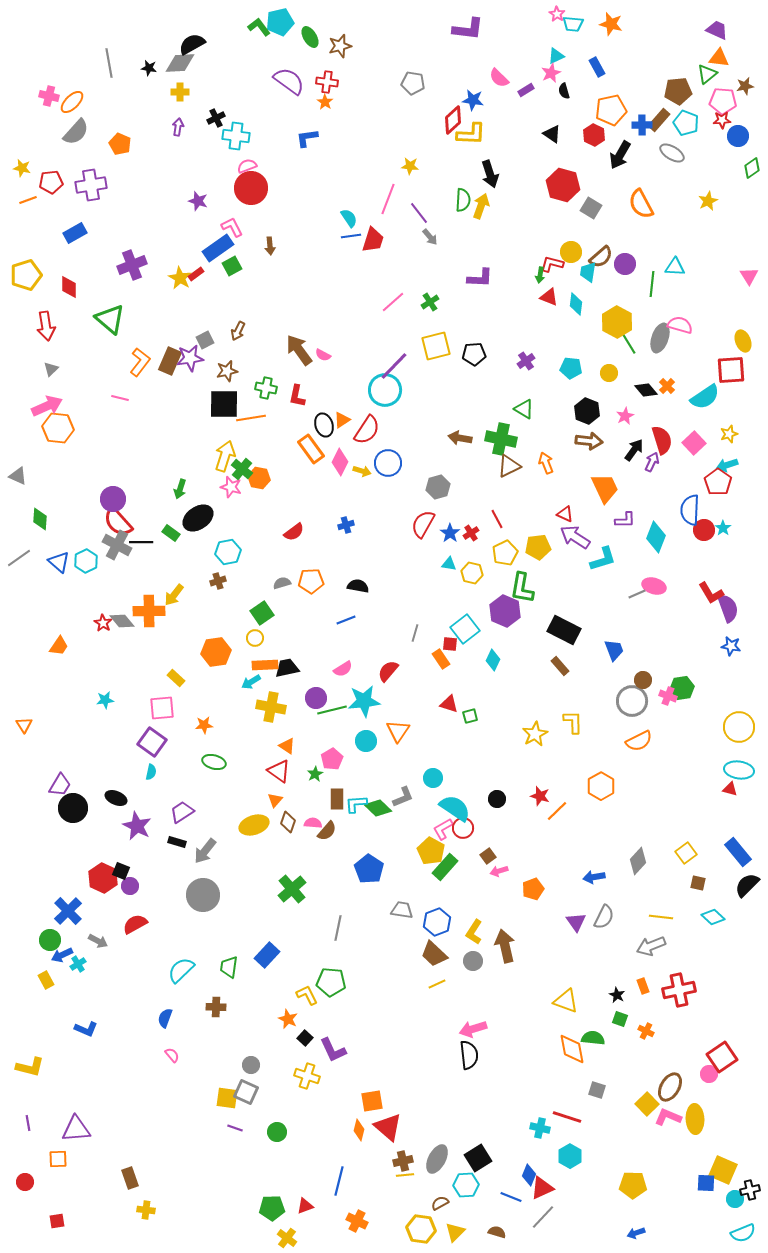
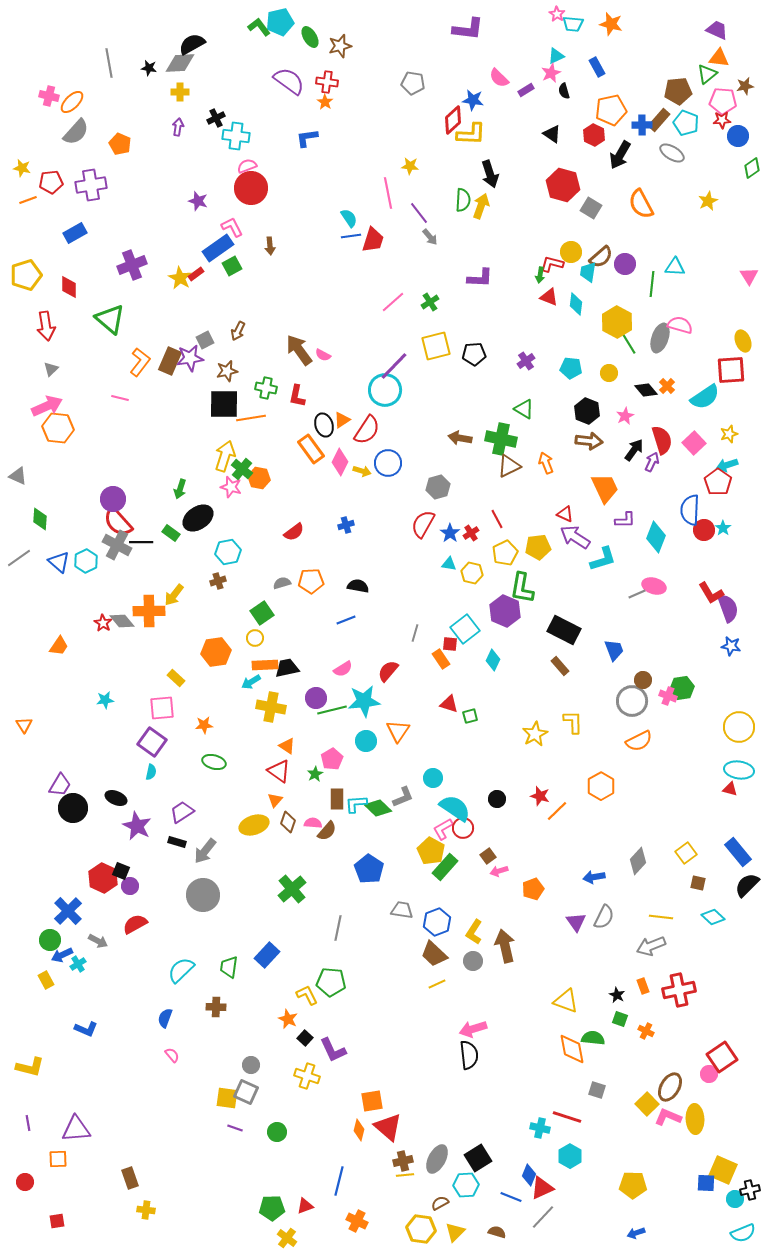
pink line at (388, 199): moved 6 px up; rotated 32 degrees counterclockwise
